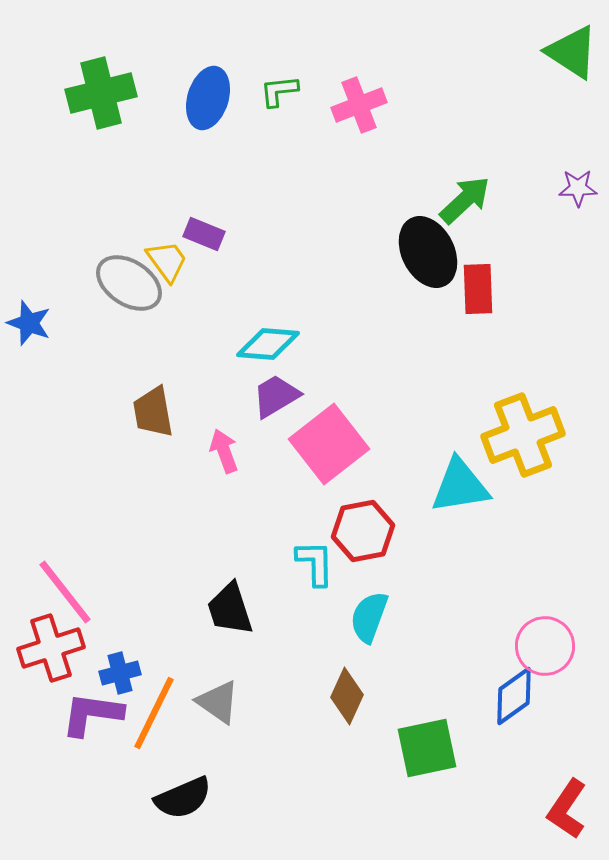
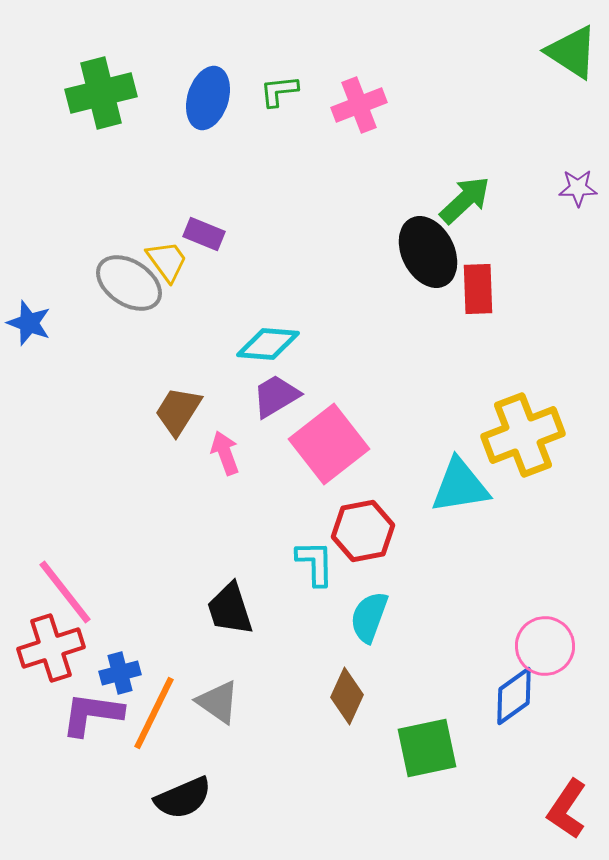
brown trapezoid: moved 25 px right, 1 px up; rotated 42 degrees clockwise
pink arrow: moved 1 px right, 2 px down
